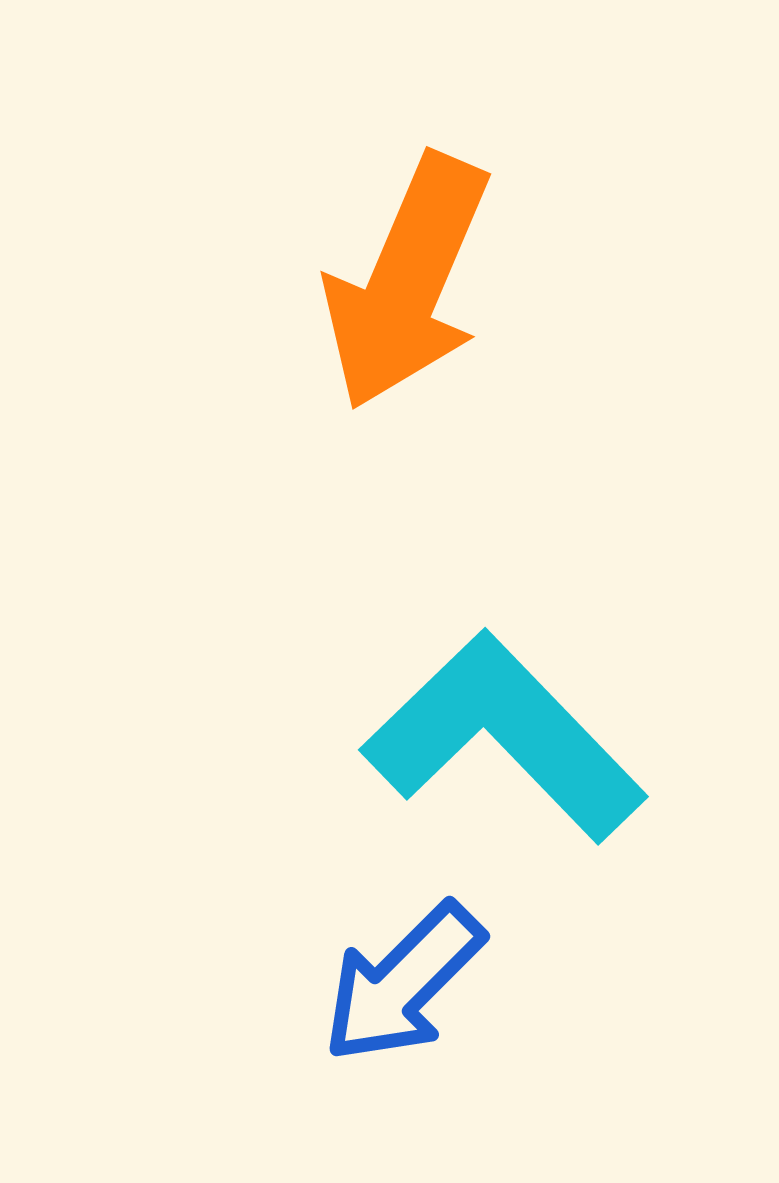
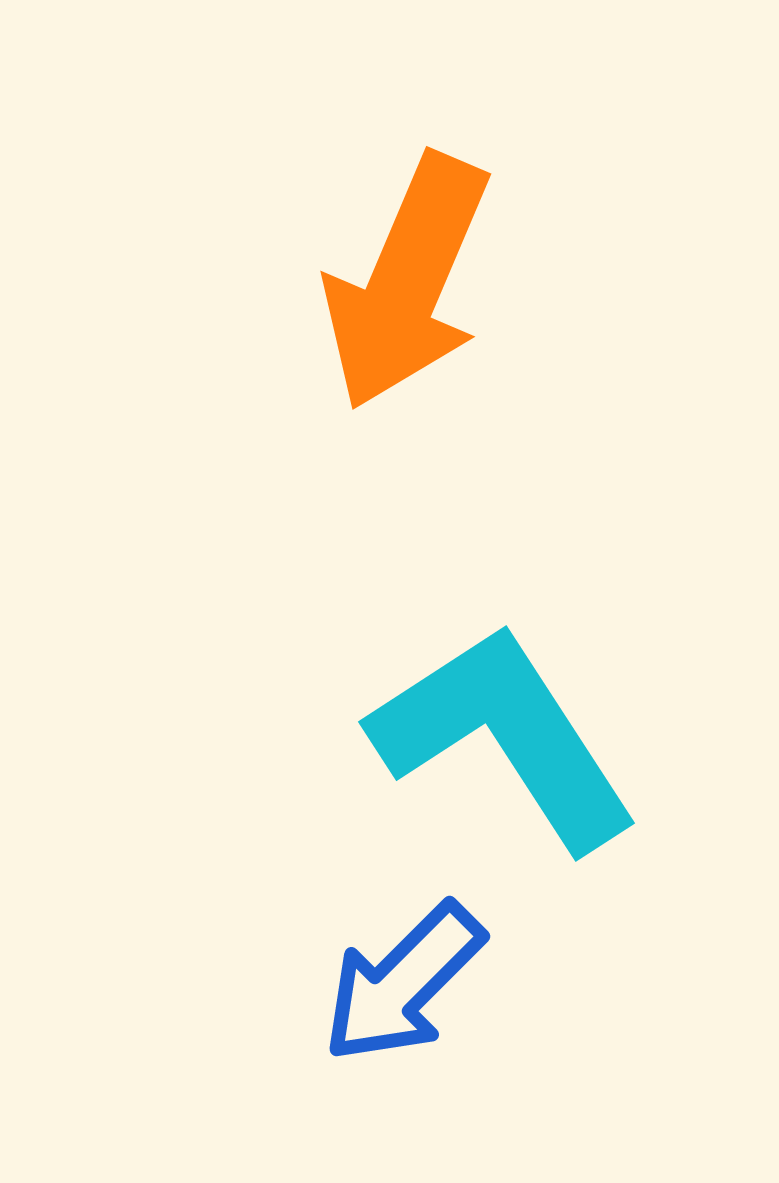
cyan L-shape: rotated 11 degrees clockwise
